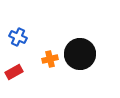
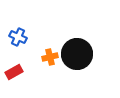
black circle: moved 3 px left
orange cross: moved 2 px up
